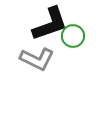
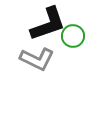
black L-shape: moved 2 px left
